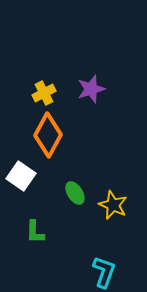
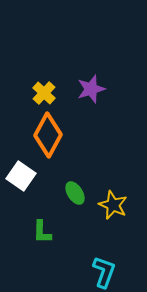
yellow cross: rotated 20 degrees counterclockwise
green L-shape: moved 7 px right
